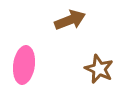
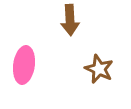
brown arrow: rotated 108 degrees clockwise
